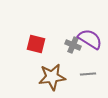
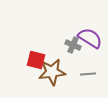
purple semicircle: moved 1 px up
red square: moved 16 px down
brown star: moved 5 px up
